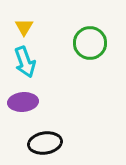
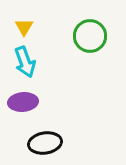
green circle: moved 7 px up
